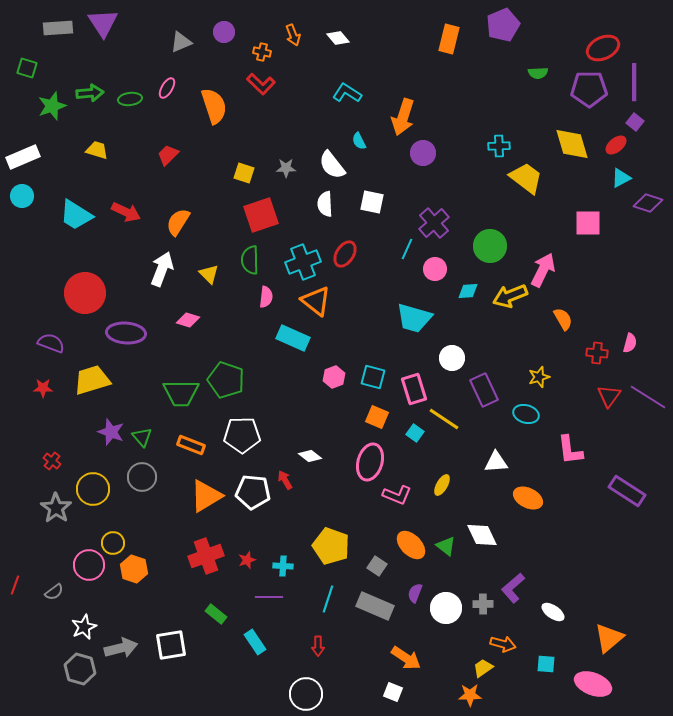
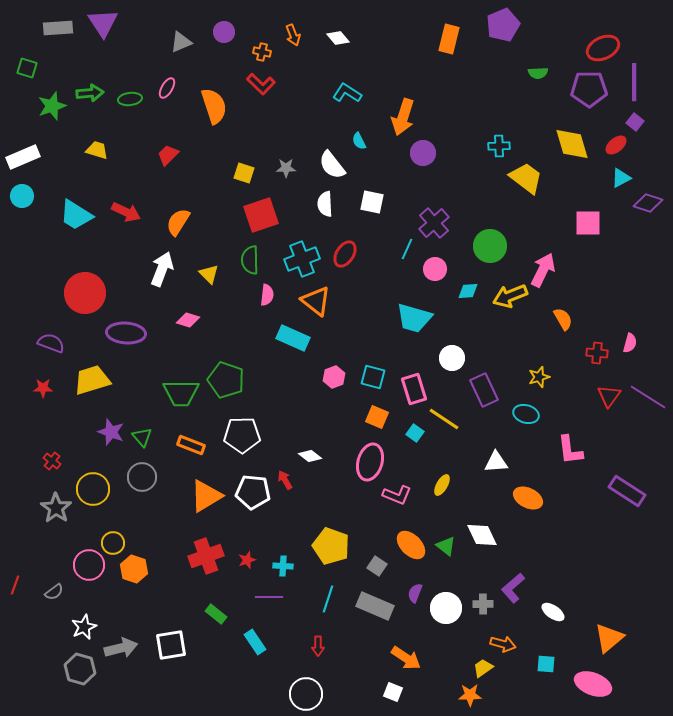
cyan cross at (303, 262): moved 1 px left, 3 px up
pink semicircle at (266, 297): moved 1 px right, 2 px up
